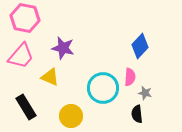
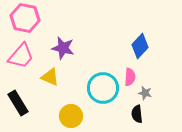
black rectangle: moved 8 px left, 4 px up
